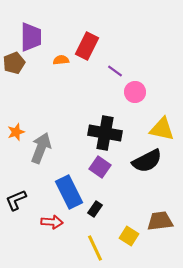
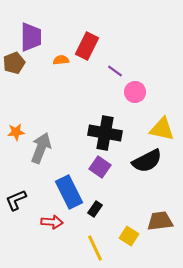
orange star: rotated 12 degrees clockwise
